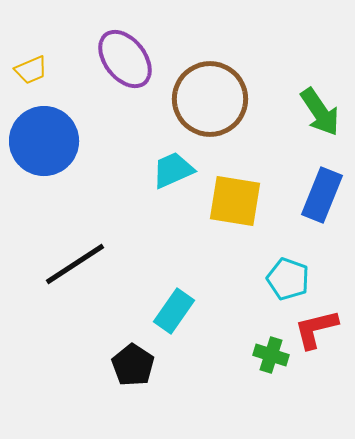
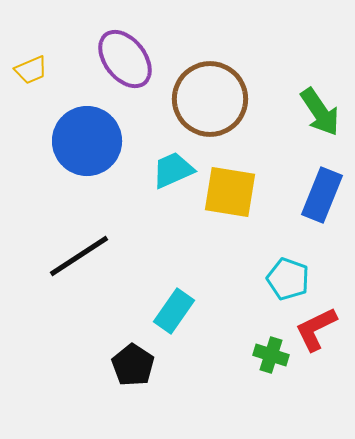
blue circle: moved 43 px right
yellow square: moved 5 px left, 9 px up
black line: moved 4 px right, 8 px up
red L-shape: rotated 12 degrees counterclockwise
